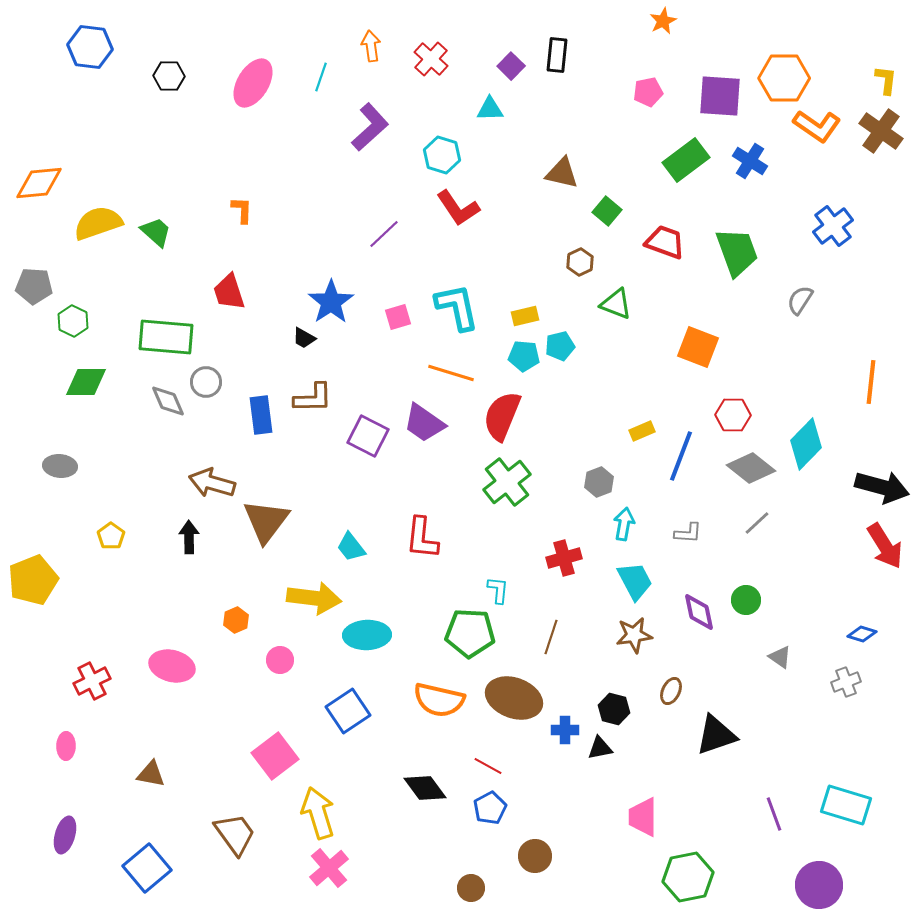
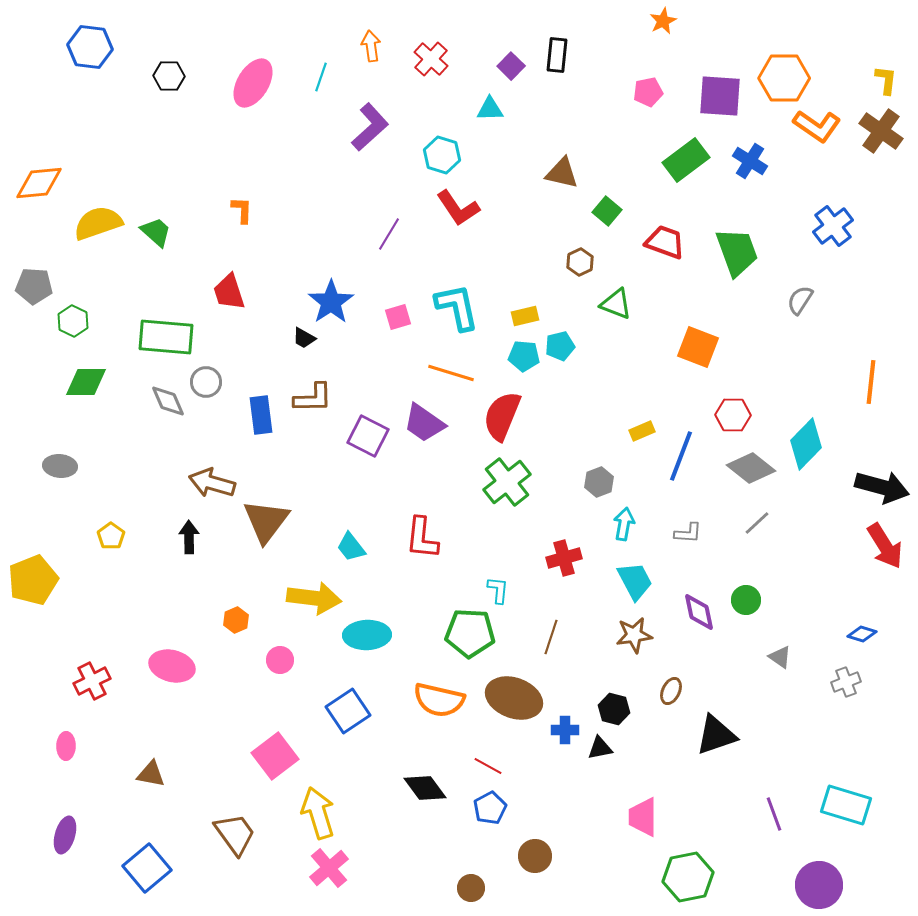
purple line at (384, 234): moved 5 px right; rotated 16 degrees counterclockwise
